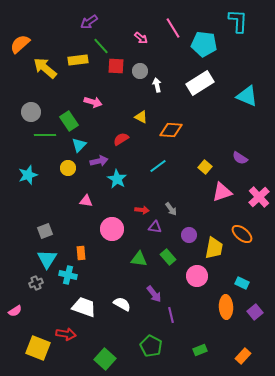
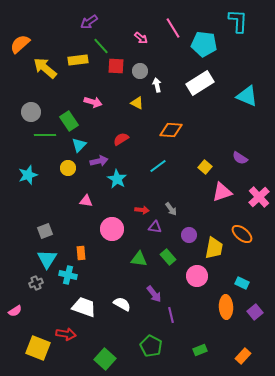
yellow triangle at (141, 117): moved 4 px left, 14 px up
